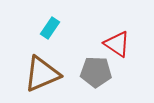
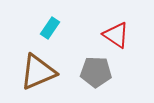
red triangle: moved 1 px left, 9 px up
brown triangle: moved 4 px left, 2 px up
